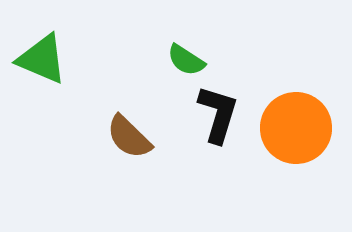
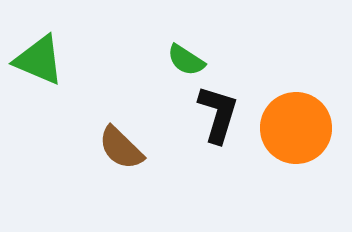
green triangle: moved 3 px left, 1 px down
brown semicircle: moved 8 px left, 11 px down
